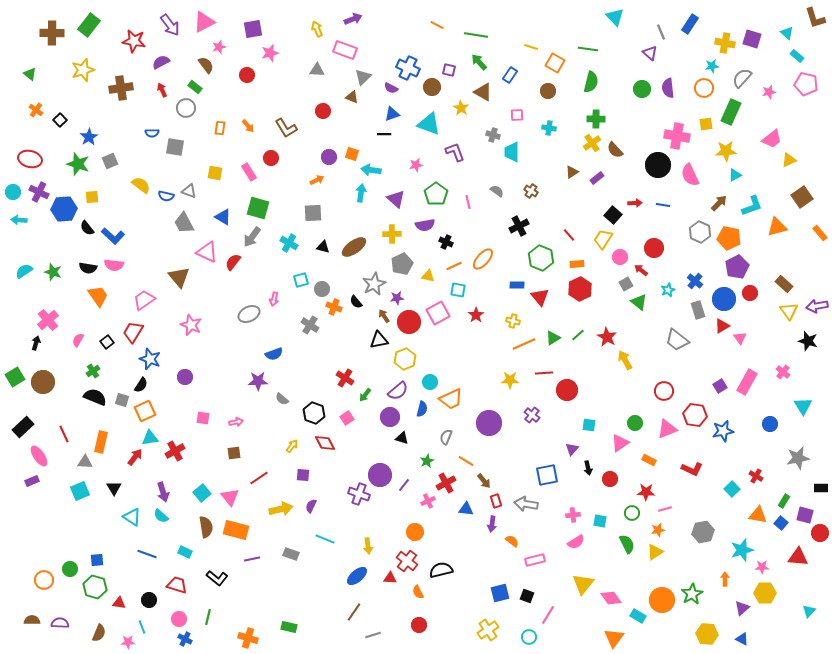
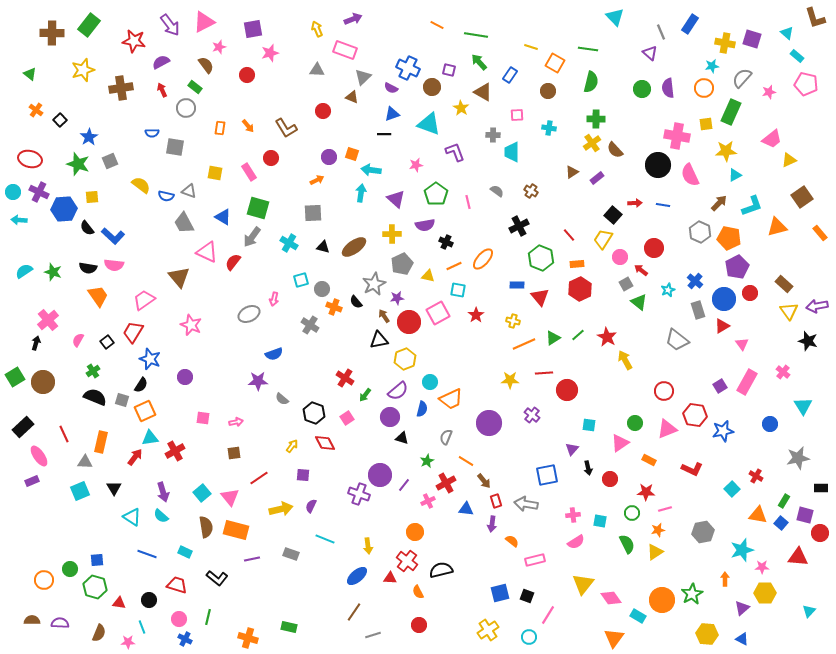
gray cross at (493, 135): rotated 16 degrees counterclockwise
pink triangle at (740, 338): moved 2 px right, 6 px down
